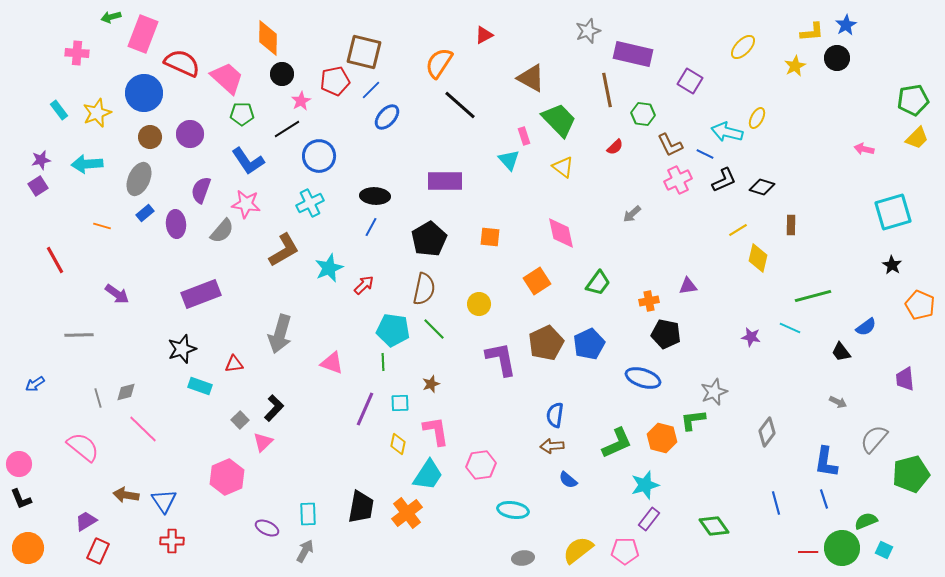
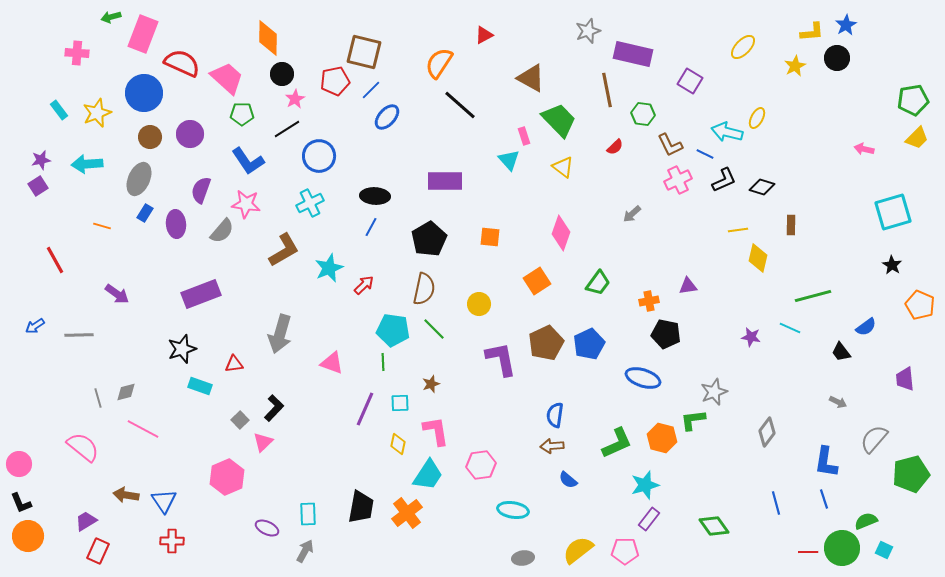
pink star at (301, 101): moved 6 px left, 2 px up
blue rectangle at (145, 213): rotated 18 degrees counterclockwise
yellow line at (738, 230): rotated 24 degrees clockwise
pink diamond at (561, 233): rotated 32 degrees clockwise
blue arrow at (35, 384): moved 58 px up
pink line at (143, 429): rotated 16 degrees counterclockwise
black L-shape at (21, 499): moved 4 px down
orange circle at (28, 548): moved 12 px up
